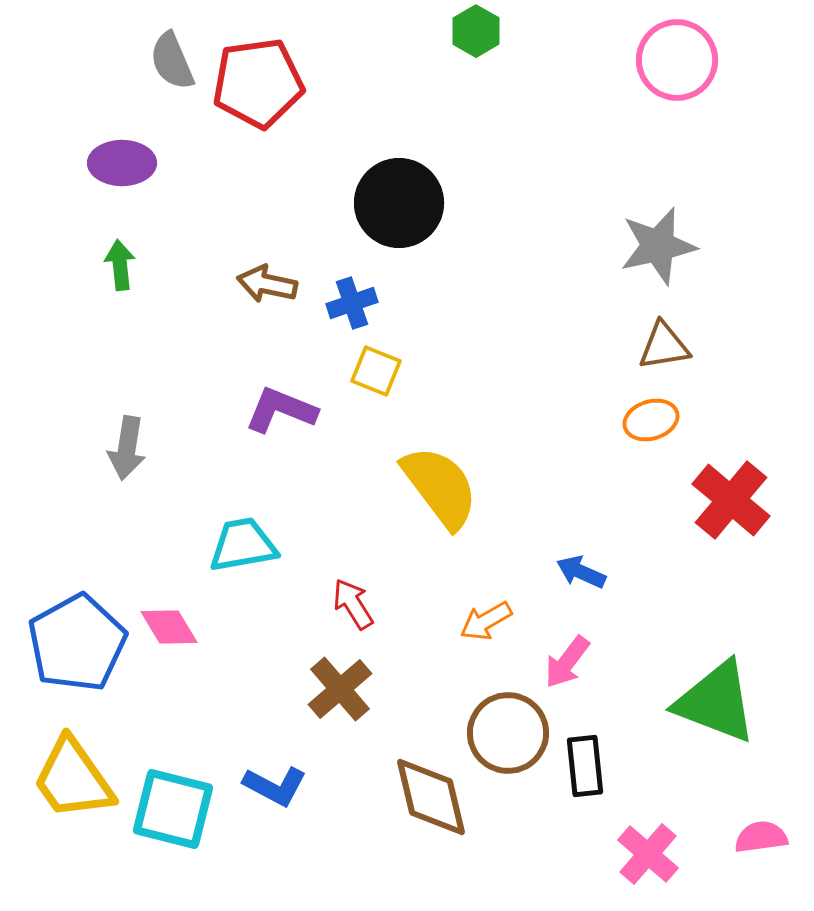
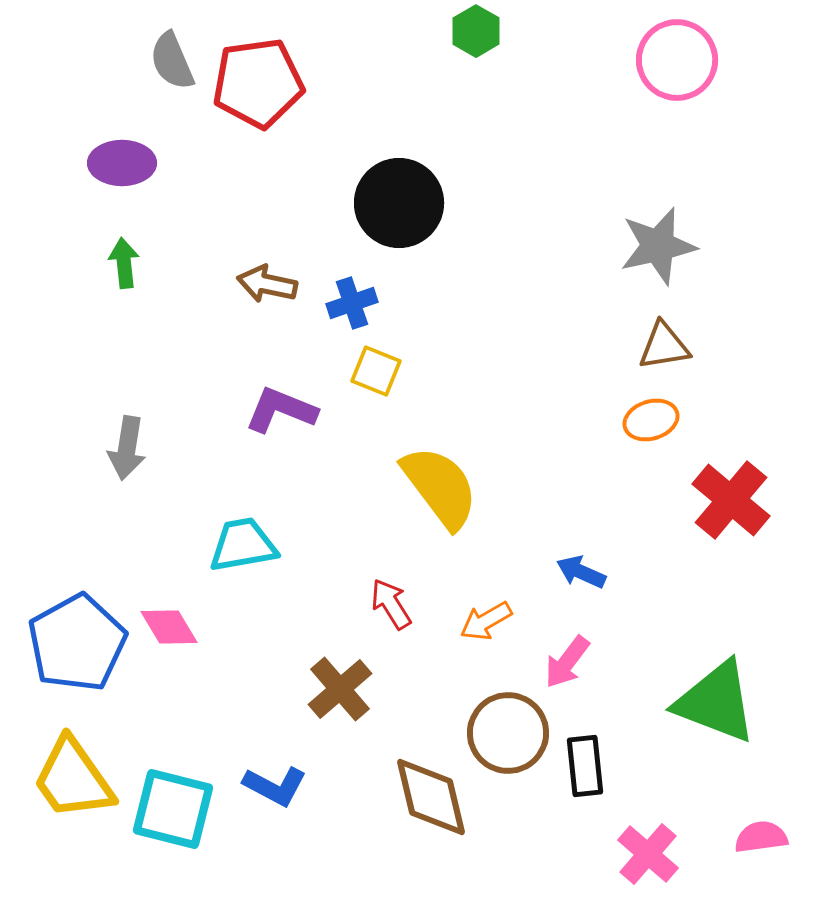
green arrow: moved 4 px right, 2 px up
red arrow: moved 38 px right
